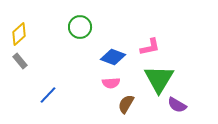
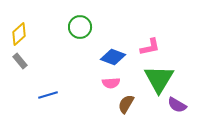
blue line: rotated 30 degrees clockwise
